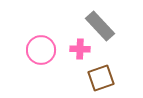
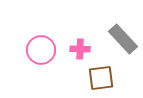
gray rectangle: moved 23 px right, 13 px down
brown square: rotated 12 degrees clockwise
